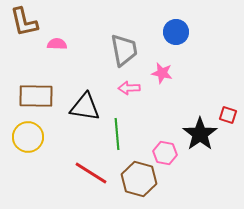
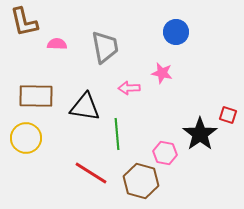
gray trapezoid: moved 19 px left, 3 px up
yellow circle: moved 2 px left, 1 px down
brown hexagon: moved 2 px right, 2 px down
